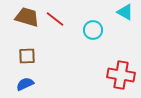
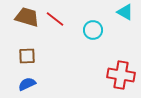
blue semicircle: moved 2 px right
